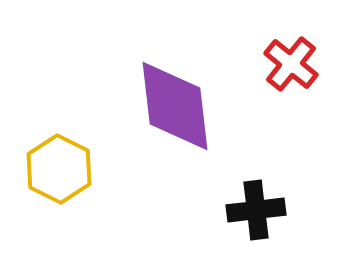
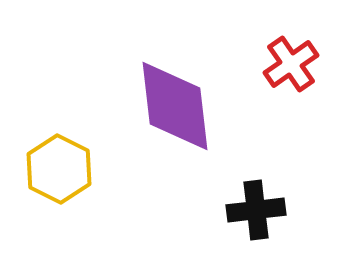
red cross: rotated 16 degrees clockwise
